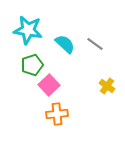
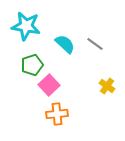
cyan star: moved 2 px left, 4 px up
